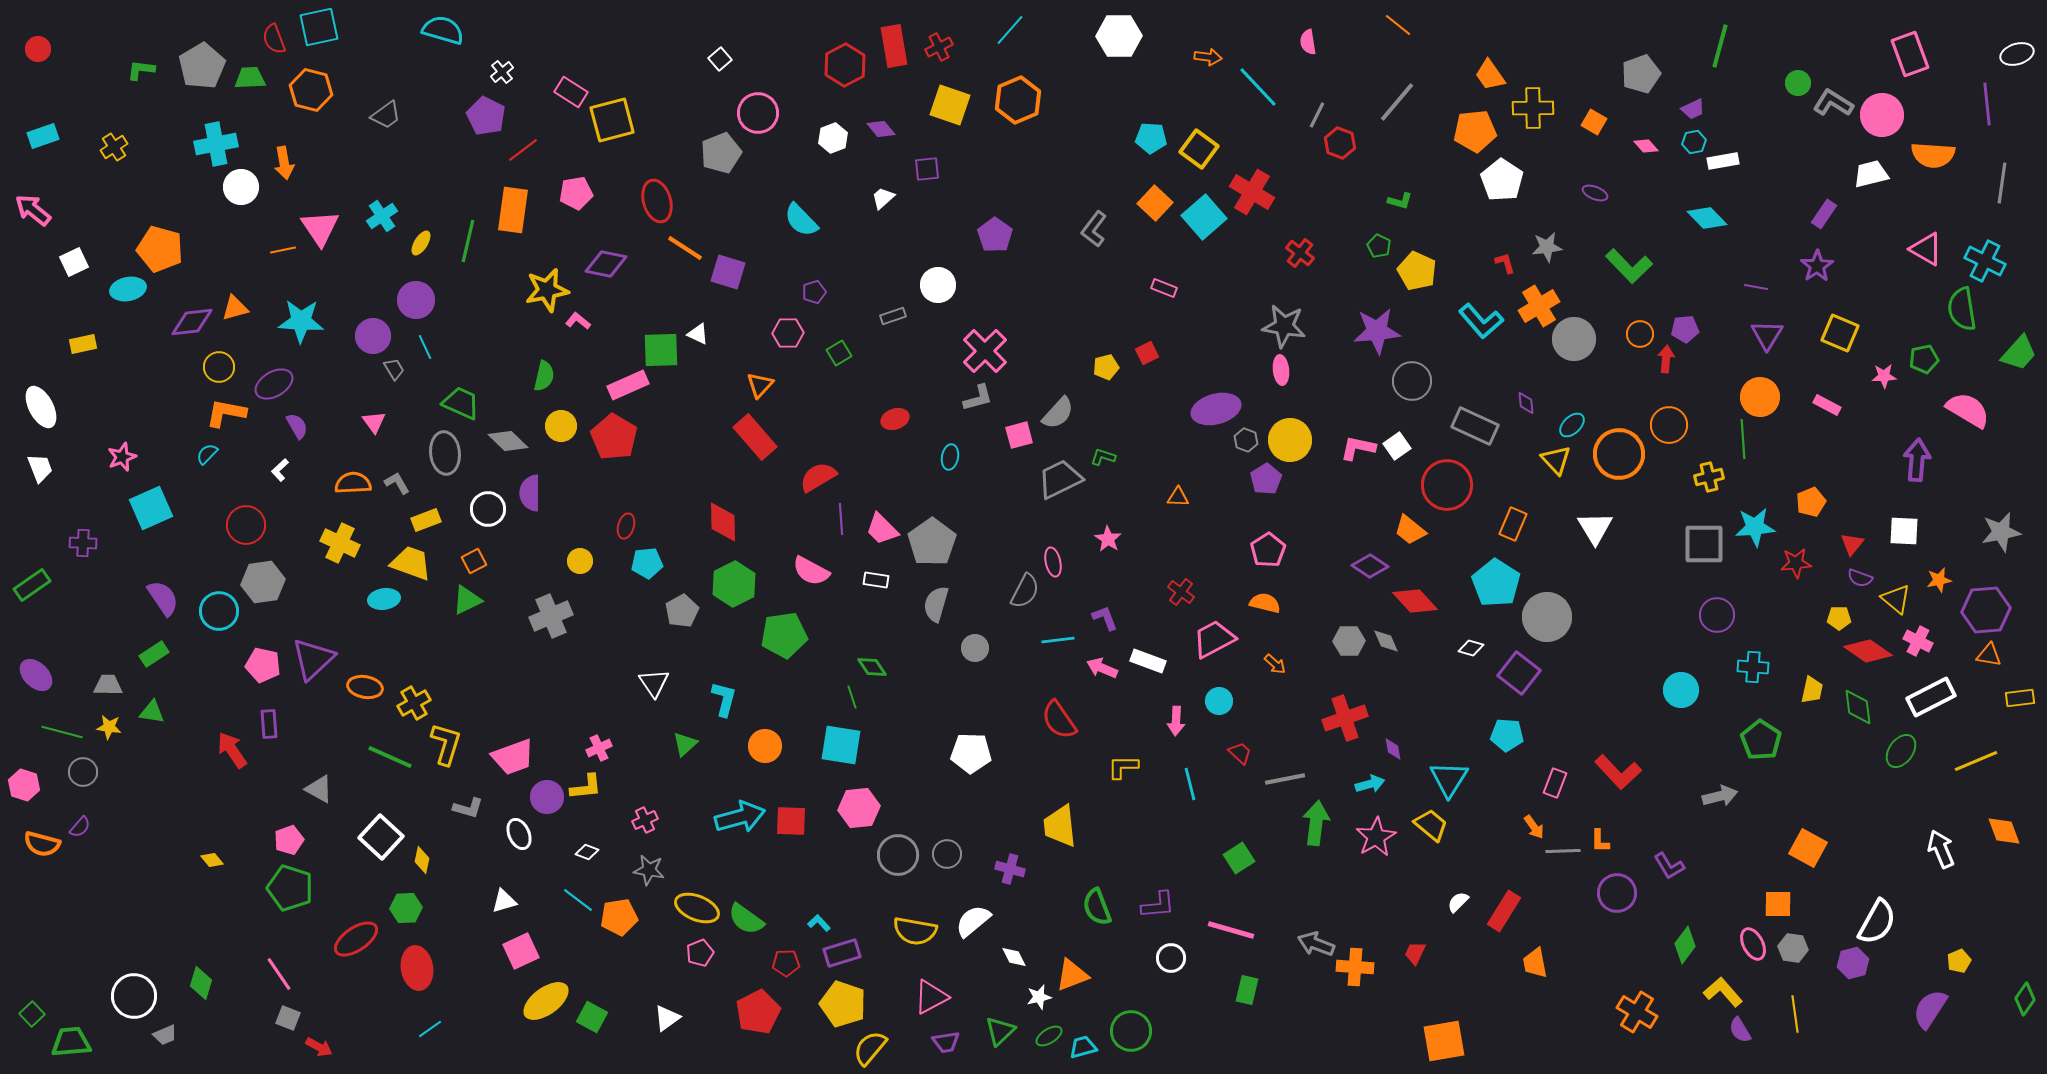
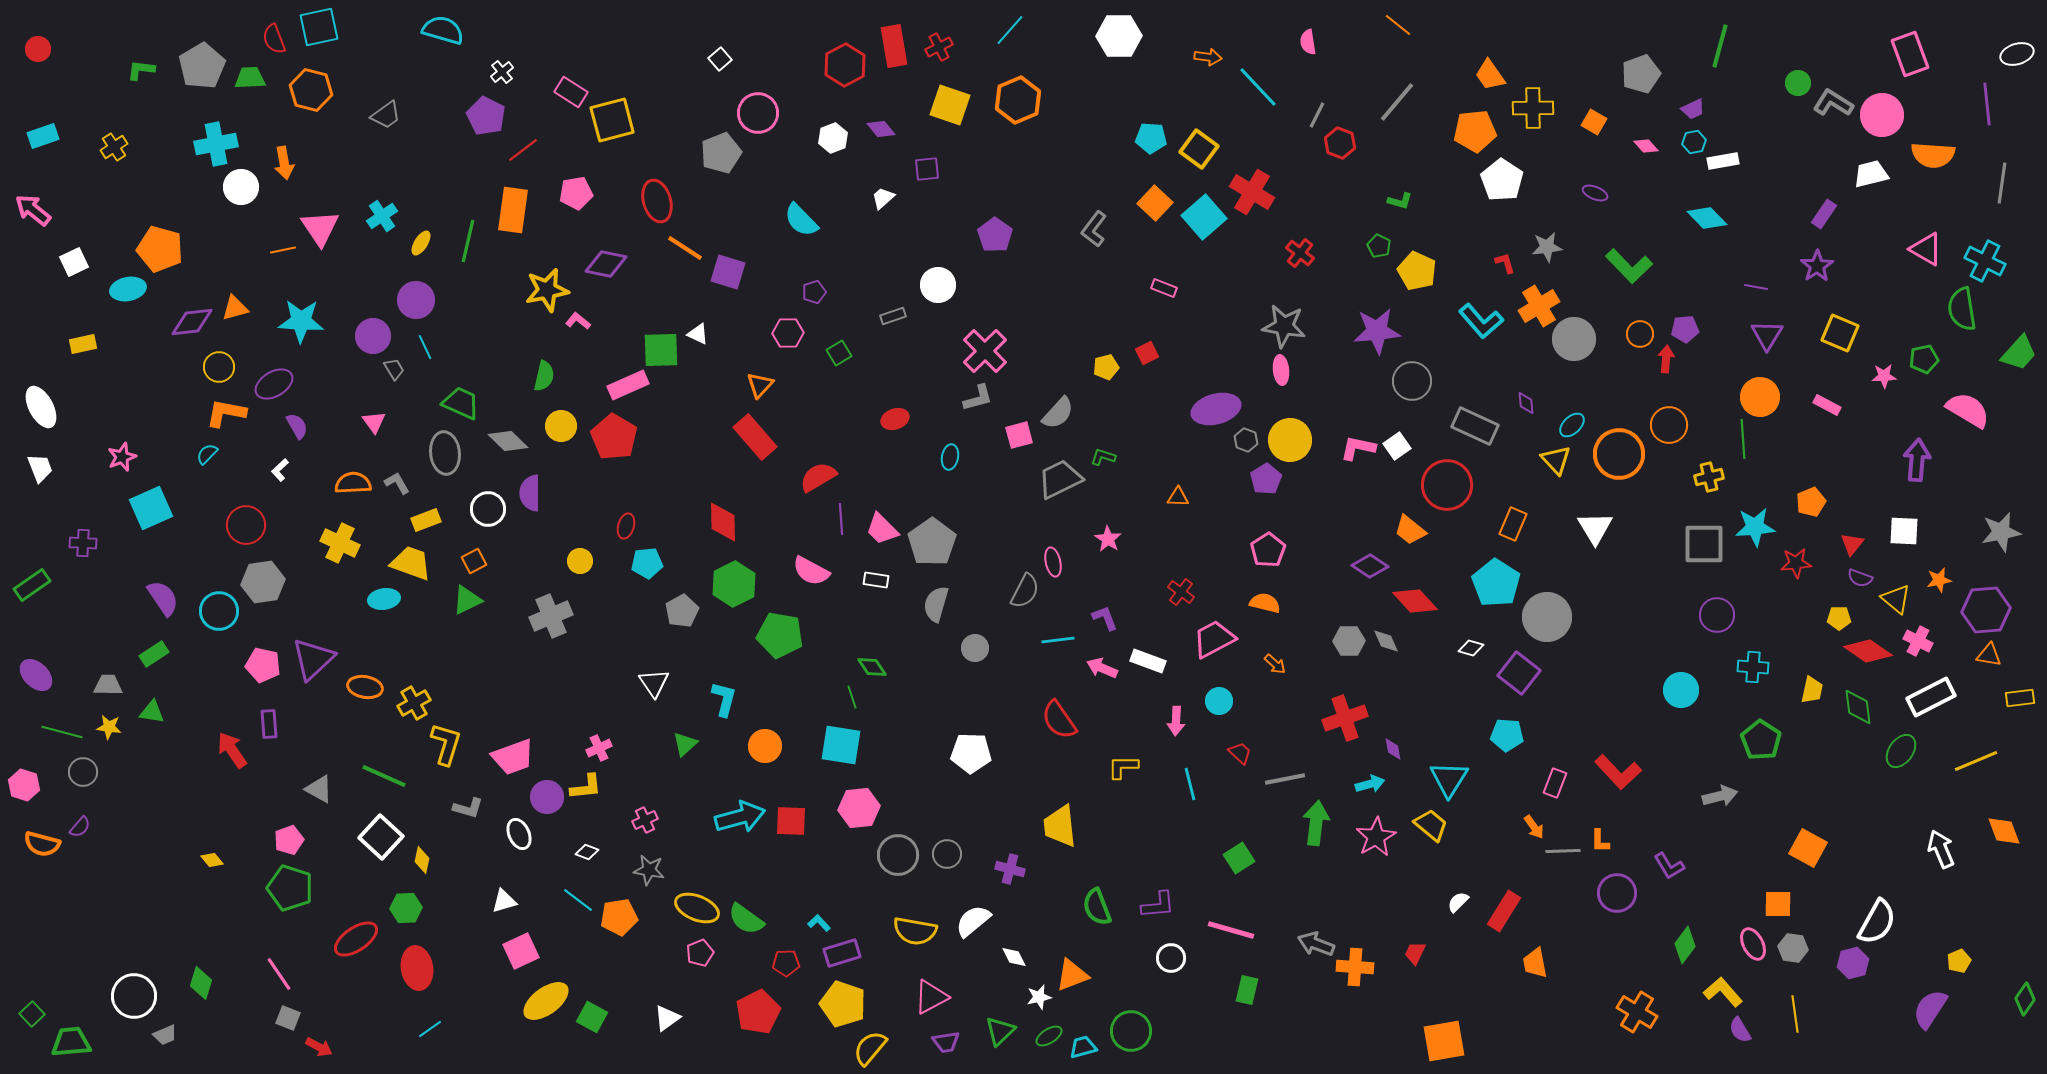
green pentagon at (784, 635): moved 4 px left; rotated 18 degrees clockwise
green line at (390, 757): moved 6 px left, 19 px down
